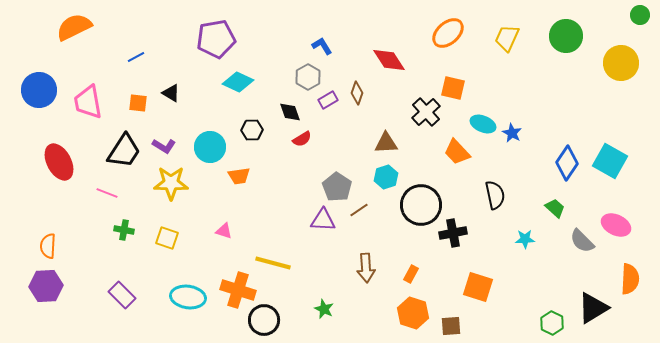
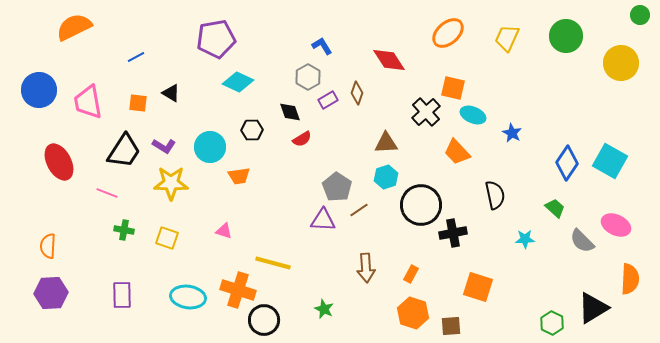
cyan ellipse at (483, 124): moved 10 px left, 9 px up
purple hexagon at (46, 286): moved 5 px right, 7 px down
purple rectangle at (122, 295): rotated 44 degrees clockwise
